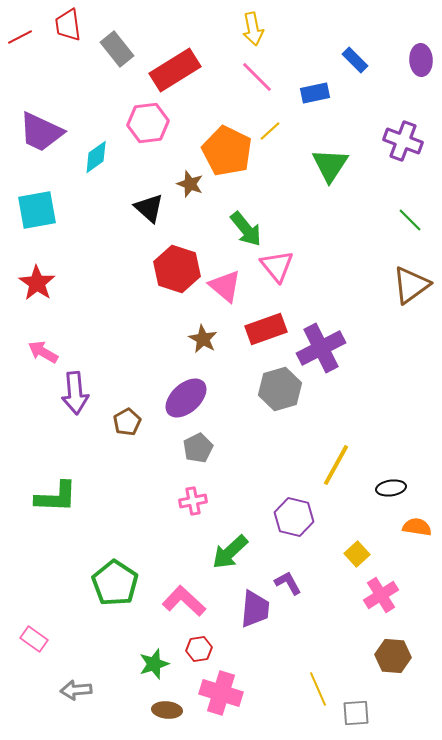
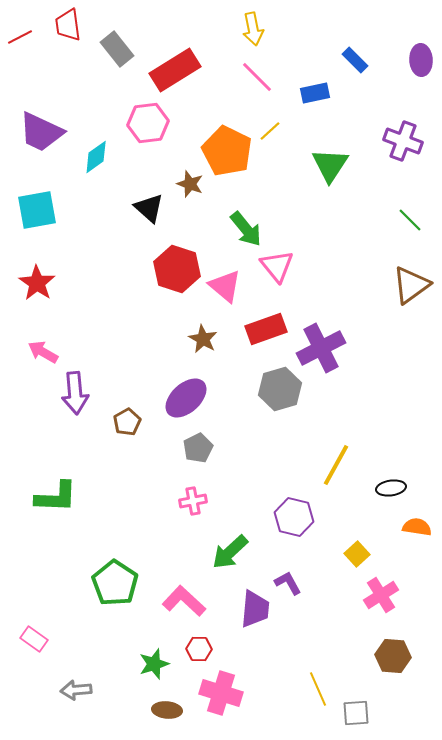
red hexagon at (199, 649): rotated 10 degrees clockwise
